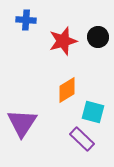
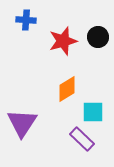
orange diamond: moved 1 px up
cyan square: rotated 15 degrees counterclockwise
